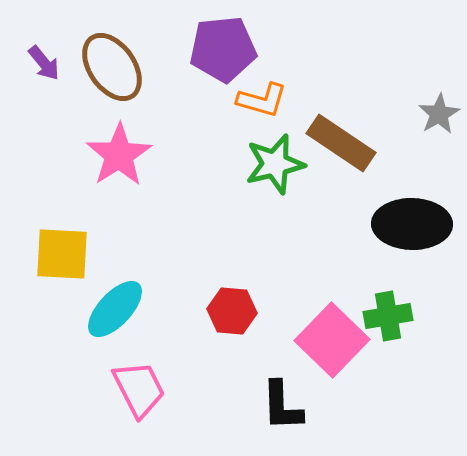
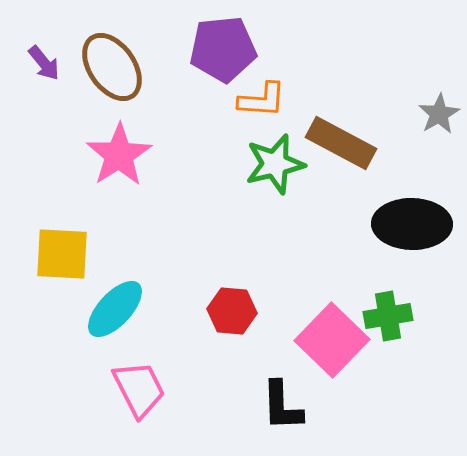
orange L-shape: rotated 12 degrees counterclockwise
brown rectangle: rotated 6 degrees counterclockwise
